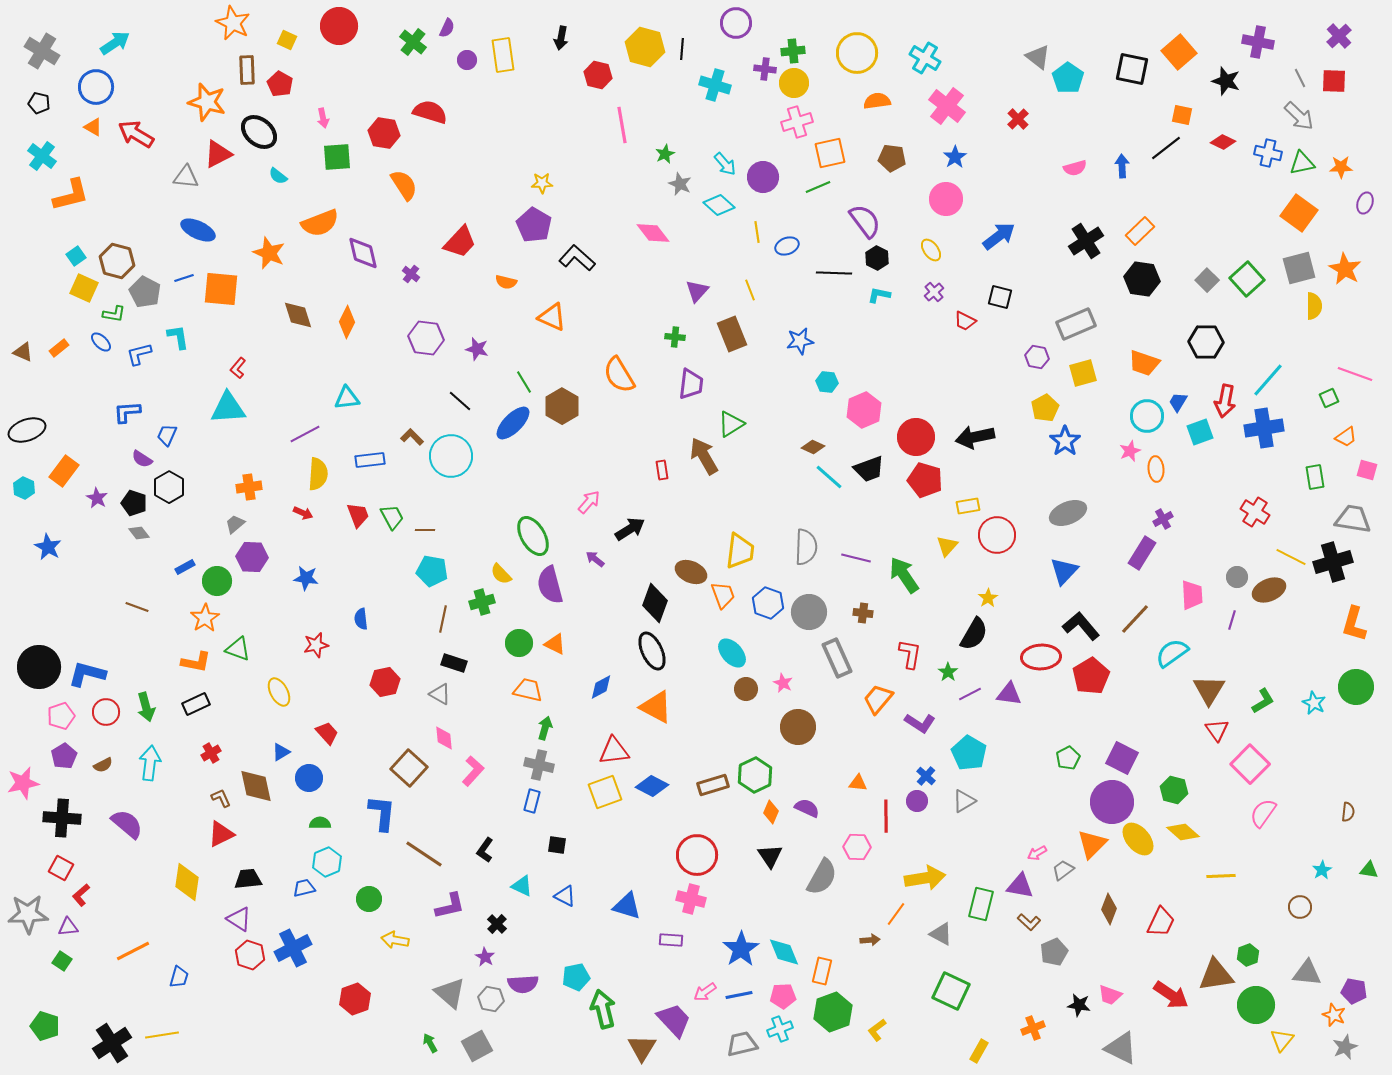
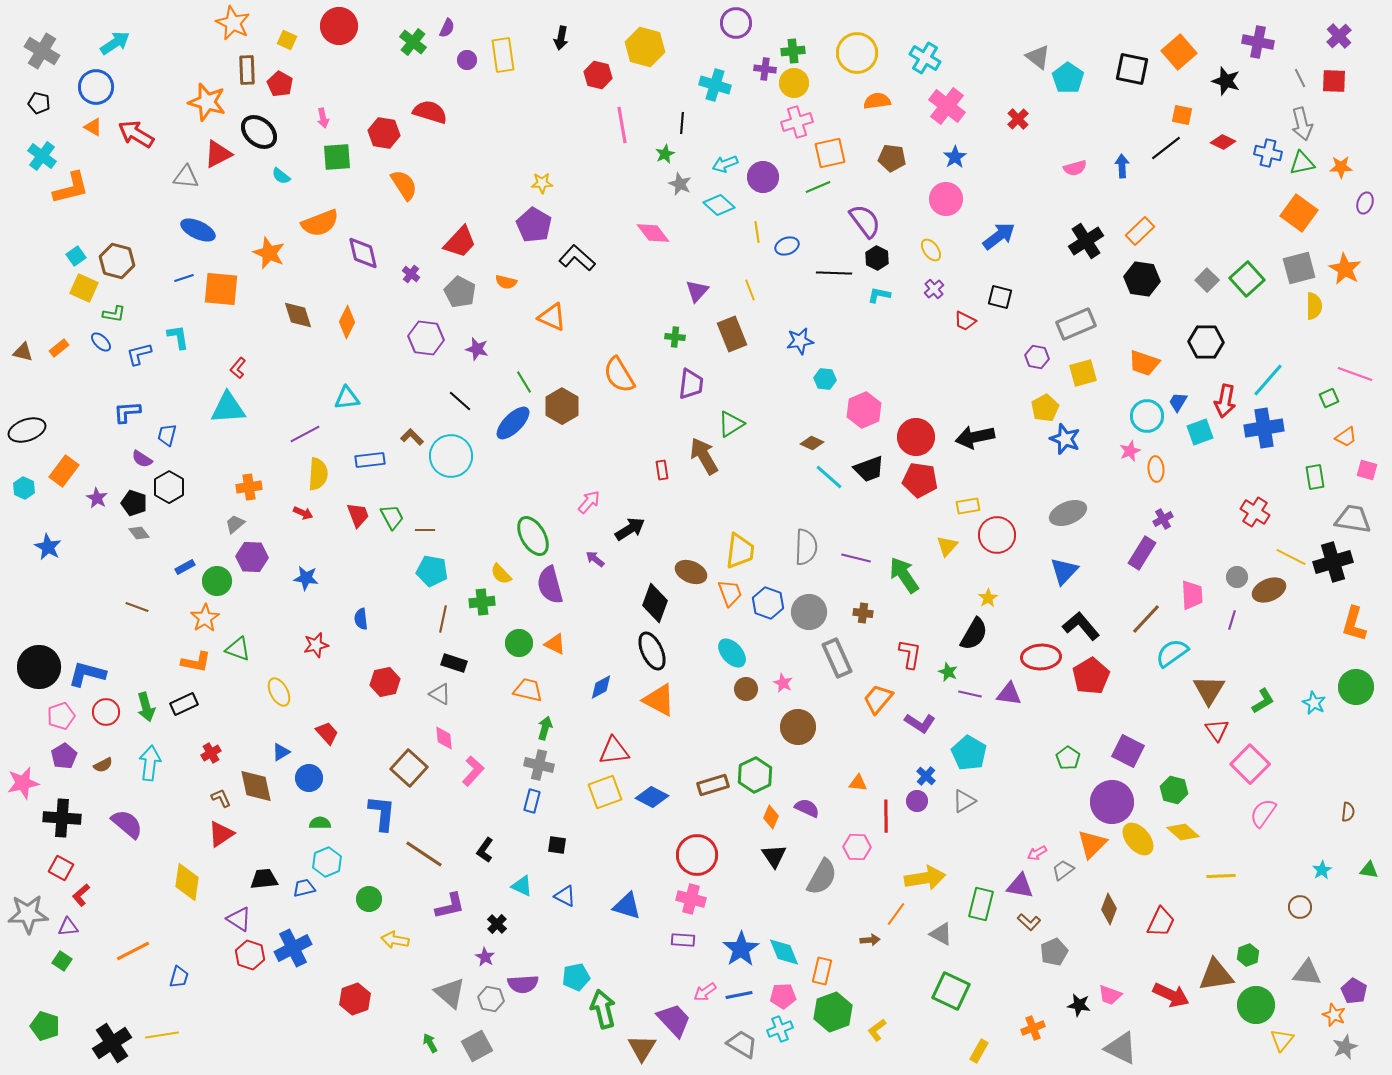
black line at (682, 49): moved 74 px down
gray arrow at (1299, 116): moved 3 px right, 8 px down; rotated 32 degrees clockwise
cyan arrow at (725, 164): rotated 110 degrees clockwise
cyan semicircle at (278, 176): moved 3 px right
orange L-shape at (71, 195): moved 7 px up
gray pentagon at (145, 292): moved 315 px right
purple cross at (934, 292): moved 3 px up
brown triangle at (23, 352): rotated 10 degrees counterclockwise
cyan hexagon at (827, 382): moved 2 px left, 3 px up
blue trapezoid at (167, 435): rotated 10 degrees counterclockwise
blue star at (1065, 441): moved 2 px up; rotated 16 degrees counterclockwise
brown diamond at (813, 447): moved 1 px left, 4 px up
red pentagon at (925, 480): moved 5 px left; rotated 8 degrees counterclockwise
orange trapezoid at (723, 595): moved 7 px right, 2 px up
green cross at (482, 602): rotated 10 degrees clockwise
brown line at (1135, 619): moved 11 px right
green star at (948, 672): rotated 12 degrees counterclockwise
purple line at (970, 694): rotated 40 degrees clockwise
black rectangle at (196, 704): moved 12 px left
orange triangle at (656, 707): moved 3 px right, 7 px up
green pentagon at (1068, 758): rotated 10 degrees counterclockwise
purple square at (1122, 758): moved 6 px right, 7 px up
blue diamond at (652, 786): moved 11 px down
orange diamond at (771, 812): moved 5 px down
red triangle at (221, 834): rotated 8 degrees counterclockwise
black triangle at (770, 856): moved 4 px right
black trapezoid at (248, 879): moved 16 px right
purple rectangle at (671, 940): moved 12 px right
purple pentagon at (1354, 991): rotated 20 degrees clockwise
red arrow at (1171, 995): rotated 9 degrees counterclockwise
gray trapezoid at (742, 1044): rotated 44 degrees clockwise
